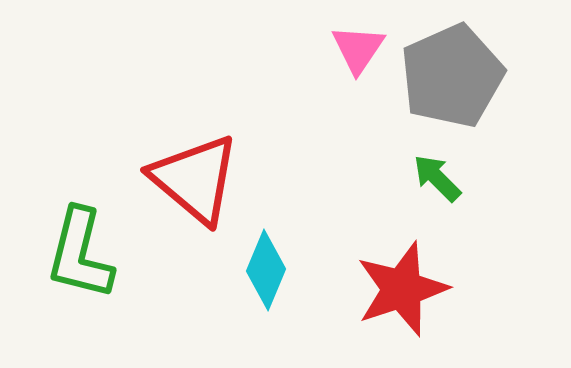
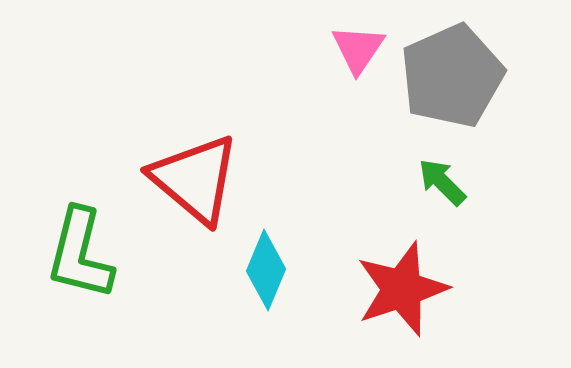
green arrow: moved 5 px right, 4 px down
